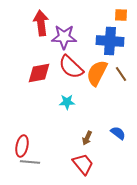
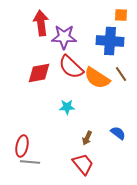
orange semicircle: moved 5 px down; rotated 84 degrees counterclockwise
cyan star: moved 5 px down
